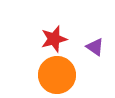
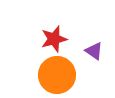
purple triangle: moved 1 px left, 4 px down
